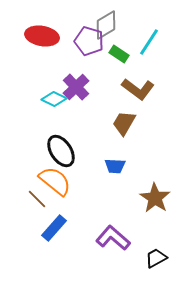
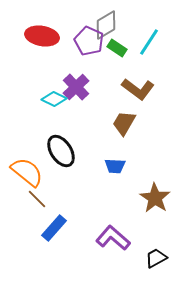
purple pentagon: rotated 8 degrees clockwise
green rectangle: moved 2 px left, 6 px up
orange semicircle: moved 28 px left, 9 px up
